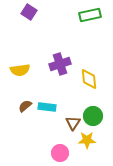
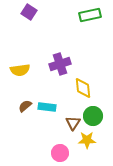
yellow diamond: moved 6 px left, 9 px down
